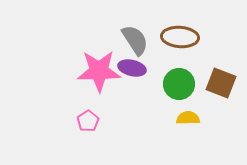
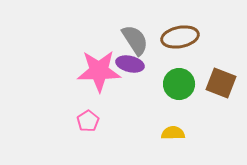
brown ellipse: rotated 15 degrees counterclockwise
purple ellipse: moved 2 px left, 4 px up
yellow semicircle: moved 15 px left, 15 px down
